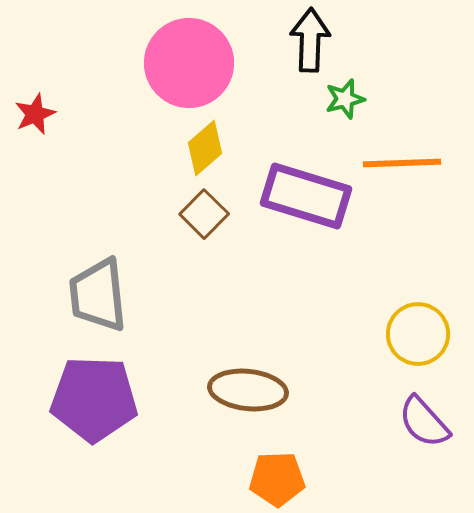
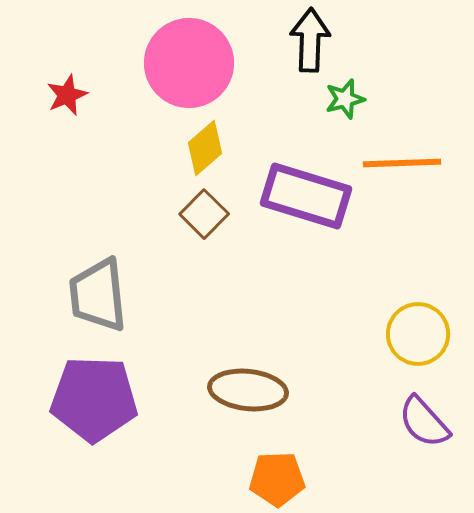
red star: moved 32 px right, 19 px up
